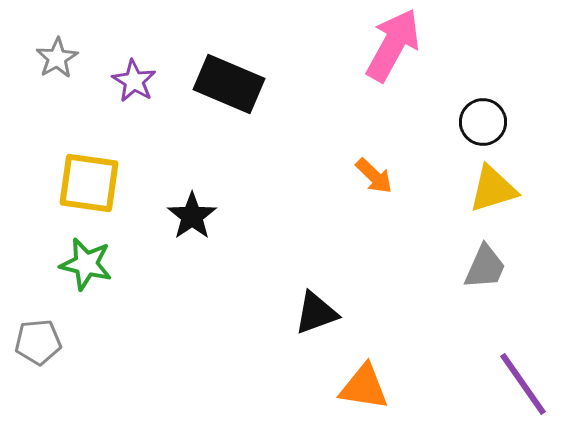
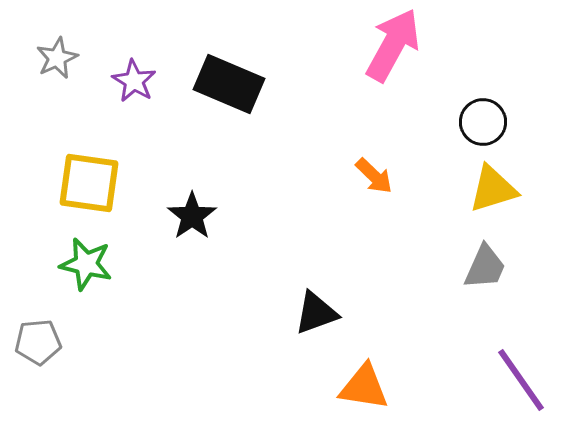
gray star: rotated 6 degrees clockwise
purple line: moved 2 px left, 4 px up
